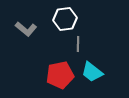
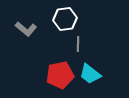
cyan trapezoid: moved 2 px left, 2 px down
